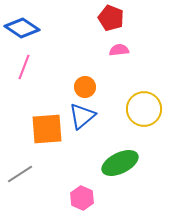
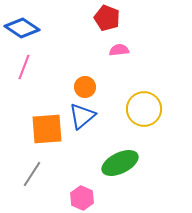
red pentagon: moved 4 px left
gray line: moved 12 px right; rotated 24 degrees counterclockwise
